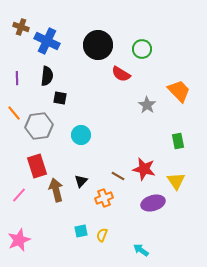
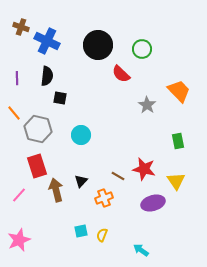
red semicircle: rotated 12 degrees clockwise
gray hexagon: moved 1 px left, 3 px down; rotated 20 degrees clockwise
